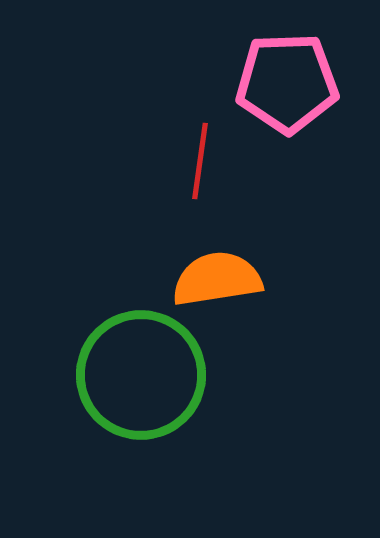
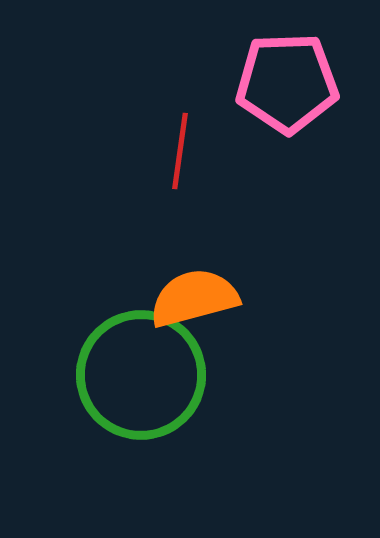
red line: moved 20 px left, 10 px up
orange semicircle: moved 23 px left, 19 px down; rotated 6 degrees counterclockwise
